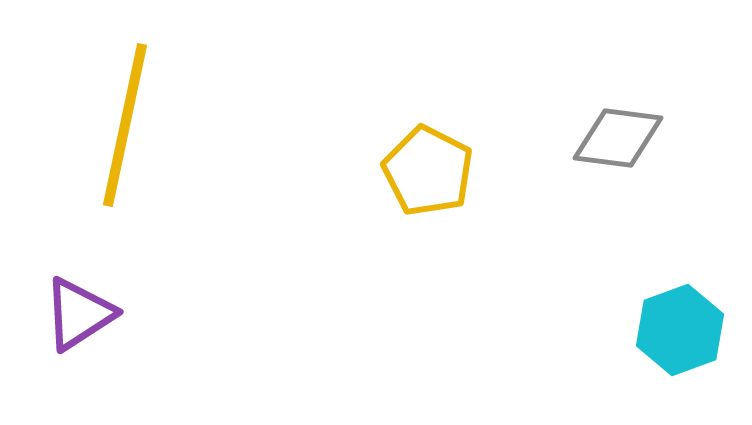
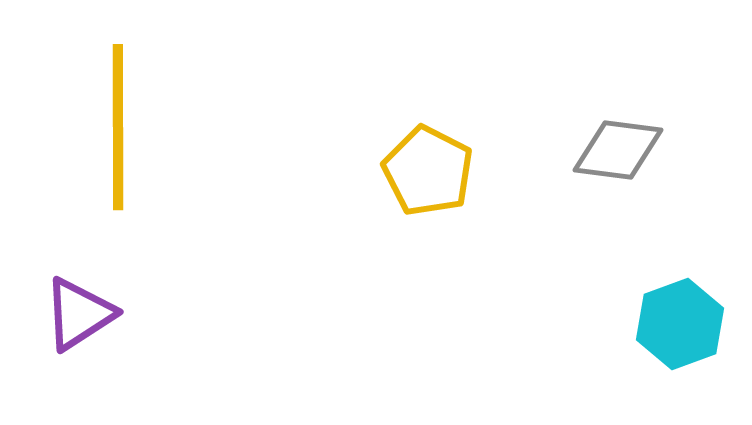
yellow line: moved 7 px left, 2 px down; rotated 12 degrees counterclockwise
gray diamond: moved 12 px down
cyan hexagon: moved 6 px up
